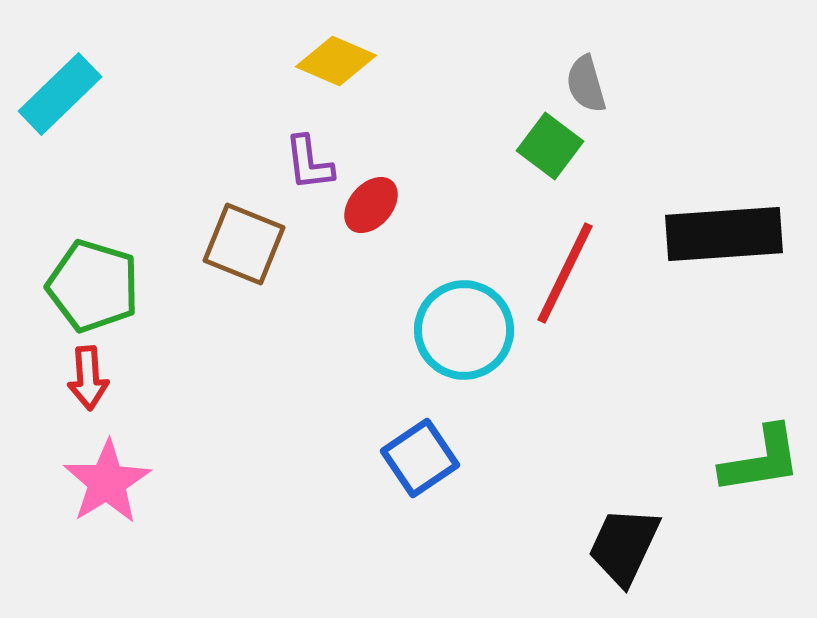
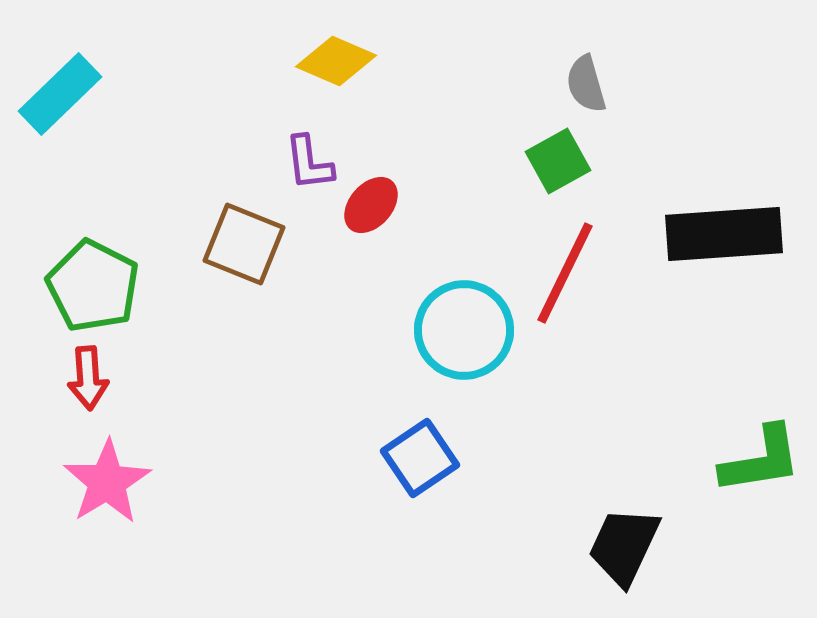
green square: moved 8 px right, 15 px down; rotated 24 degrees clockwise
green pentagon: rotated 10 degrees clockwise
